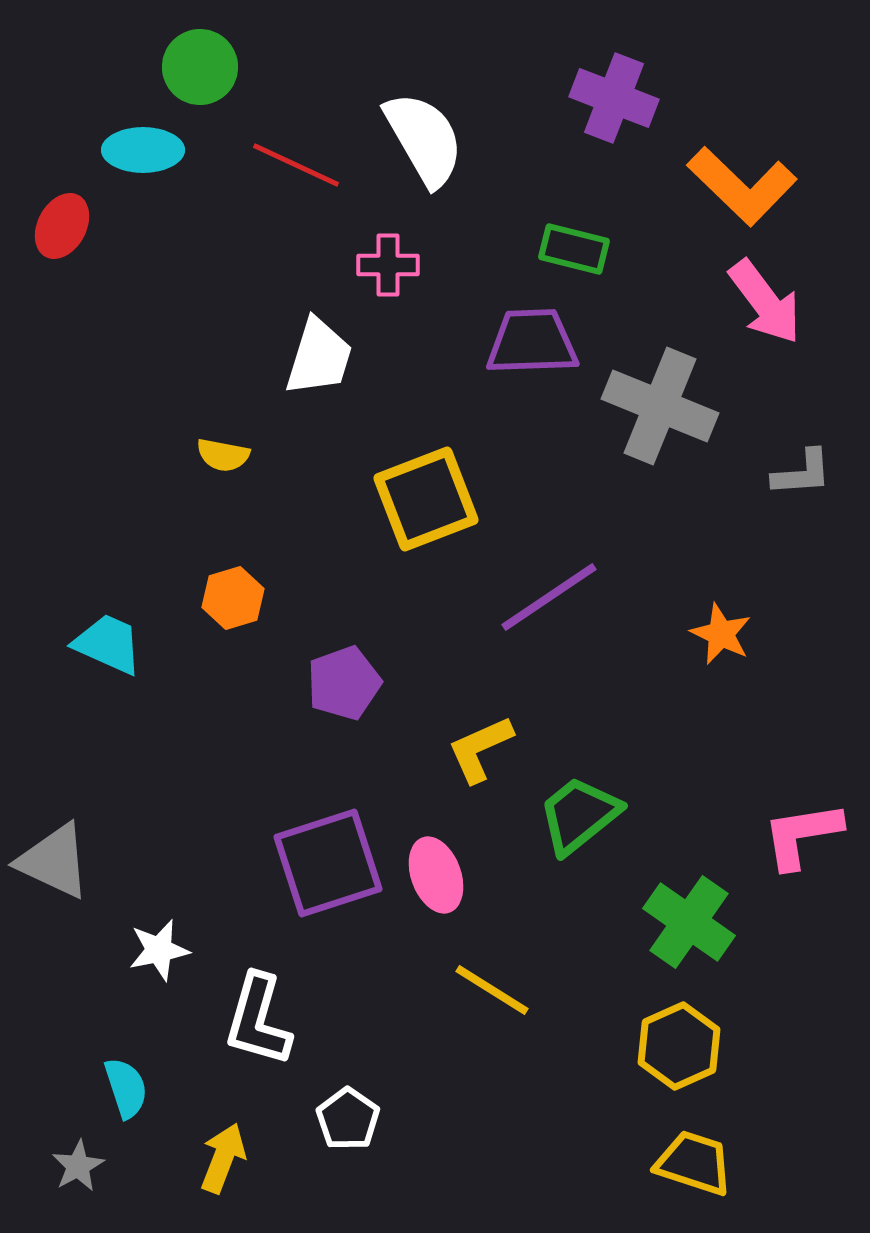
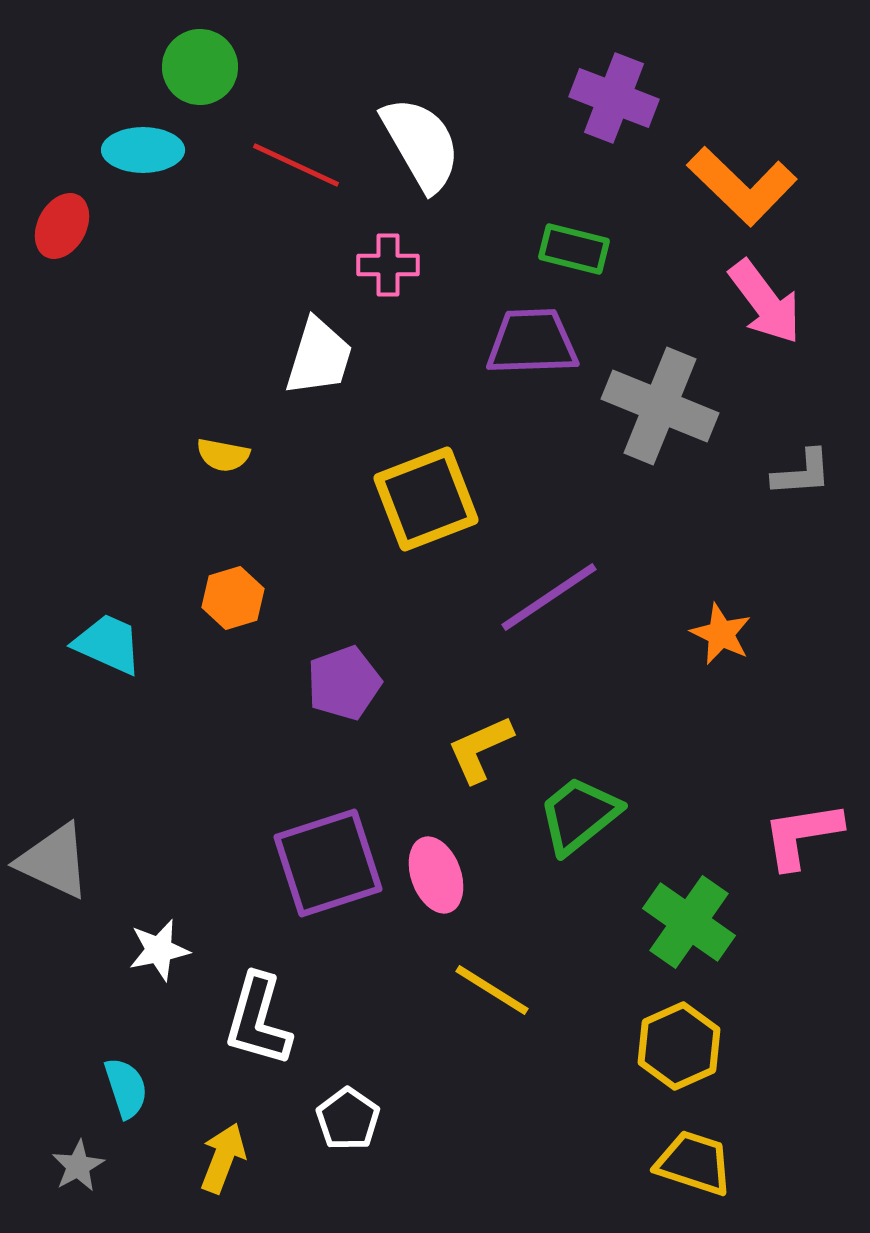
white semicircle: moved 3 px left, 5 px down
